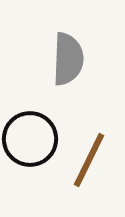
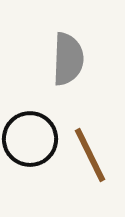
brown line: moved 1 px right, 5 px up; rotated 52 degrees counterclockwise
